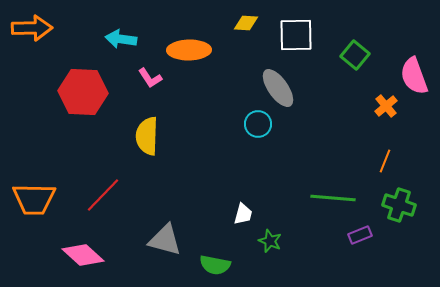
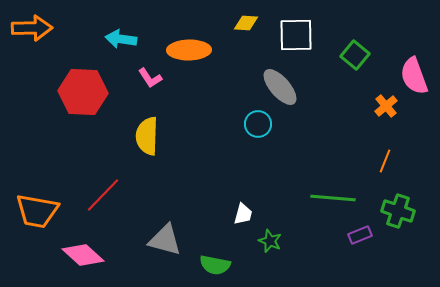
gray ellipse: moved 2 px right, 1 px up; rotated 6 degrees counterclockwise
orange trapezoid: moved 3 px right, 12 px down; rotated 9 degrees clockwise
green cross: moved 1 px left, 6 px down
